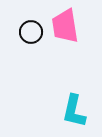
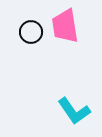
cyan L-shape: rotated 48 degrees counterclockwise
